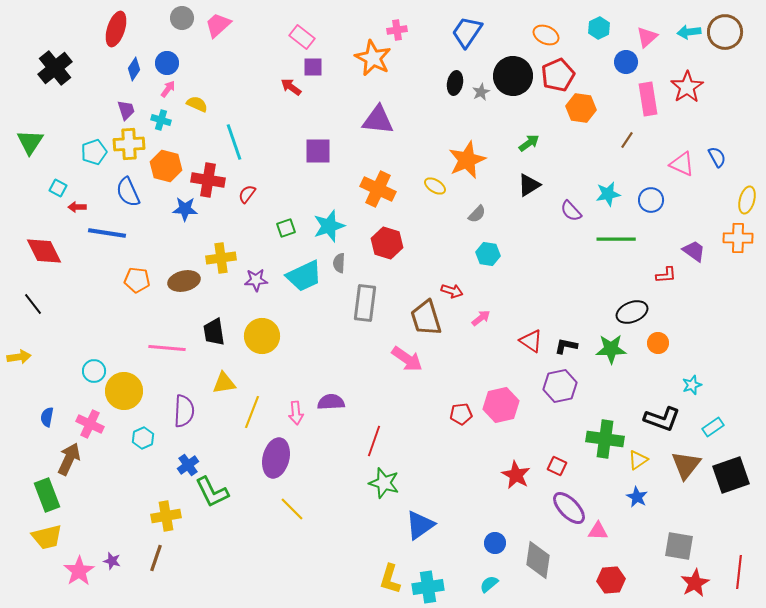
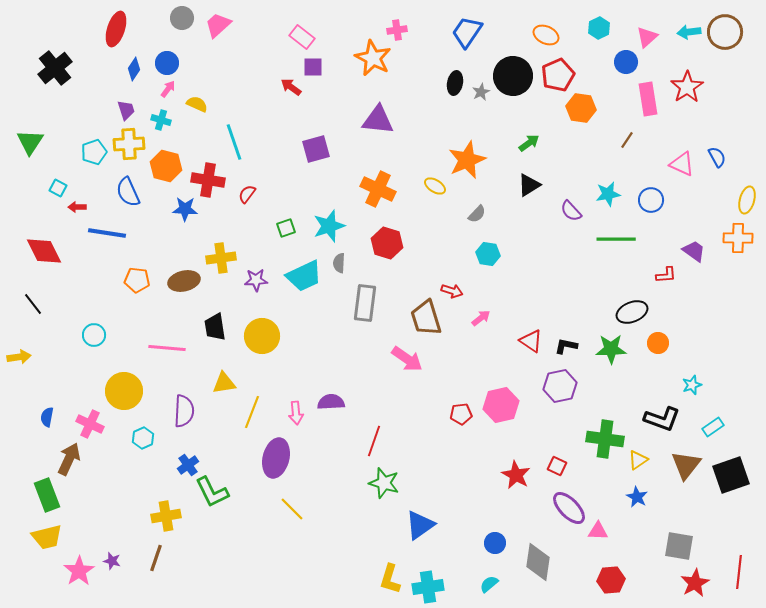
purple square at (318, 151): moved 2 px left, 2 px up; rotated 16 degrees counterclockwise
black trapezoid at (214, 332): moved 1 px right, 5 px up
cyan circle at (94, 371): moved 36 px up
gray diamond at (538, 560): moved 2 px down
